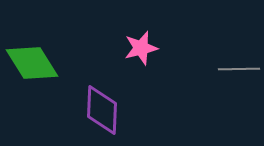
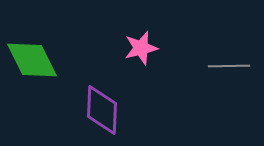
green diamond: moved 3 px up; rotated 6 degrees clockwise
gray line: moved 10 px left, 3 px up
